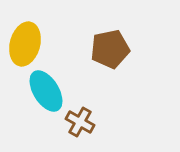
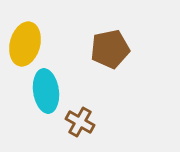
cyan ellipse: rotated 24 degrees clockwise
